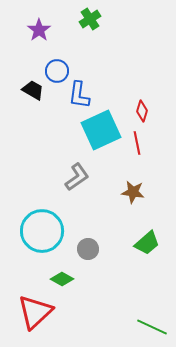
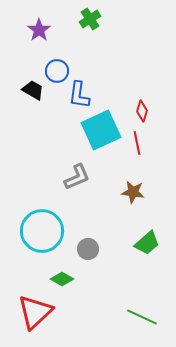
gray L-shape: rotated 12 degrees clockwise
green line: moved 10 px left, 10 px up
